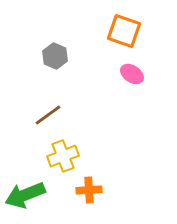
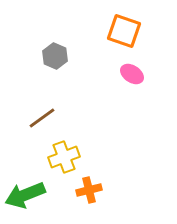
brown line: moved 6 px left, 3 px down
yellow cross: moved 1 px right, 1 px down
orange cross: rotated 10 degrees counterclockwise
